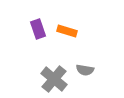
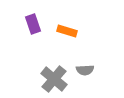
purple rectangle: moved 5 px left, 5 px up
gray semicircle: rotated 12 degrees counterclockwise
